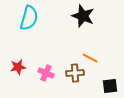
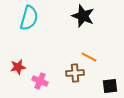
orange line: moved 1 px left, 1 px up
pink cross: moved 6 px left, 8 px down
